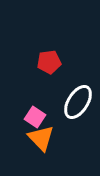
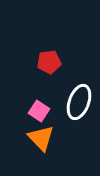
white ellipse: moved 1 px right; rotated 12 degrees counterclockwise
pink square: moved 4 px right, 6 px up
